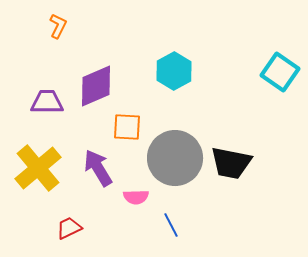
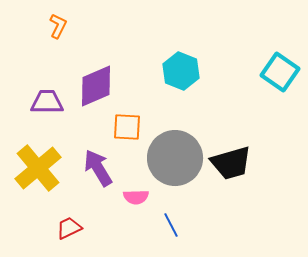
cyan hexagon: moved 7 px right; rotated 9 degrees counterclockwise
black trapezoid: rotated 27 degrees counterclockwise
